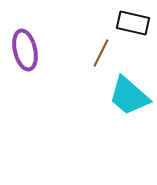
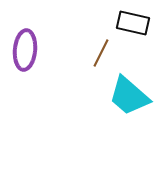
purple ellipse: rotated 18 degrees clockwise
